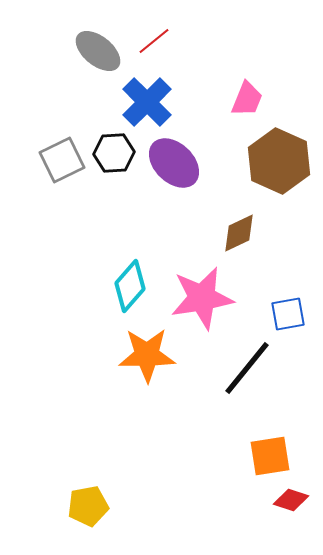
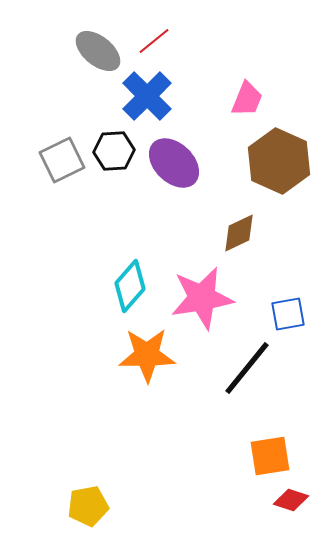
blue cross: moved 6 px up
black hexagon: moved 2 px up
